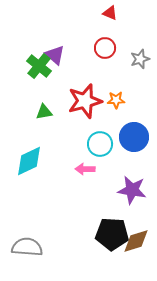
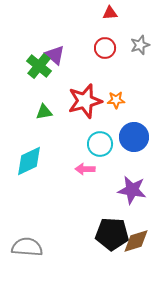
red triangle: rotated 28 degrees counterclockwise
gray star: moved 14 px up
